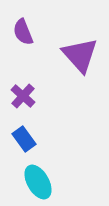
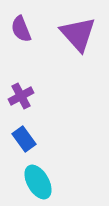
purple semicircle: moved 2 px left, 3 px up
purple triangle: moved 2 px left, 21 px up
purple cross: moved 2 px left; rotated 20 degrees clockwise
